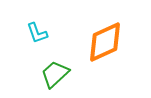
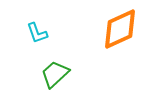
orange diamond: moved 15 px right, 13 px up
